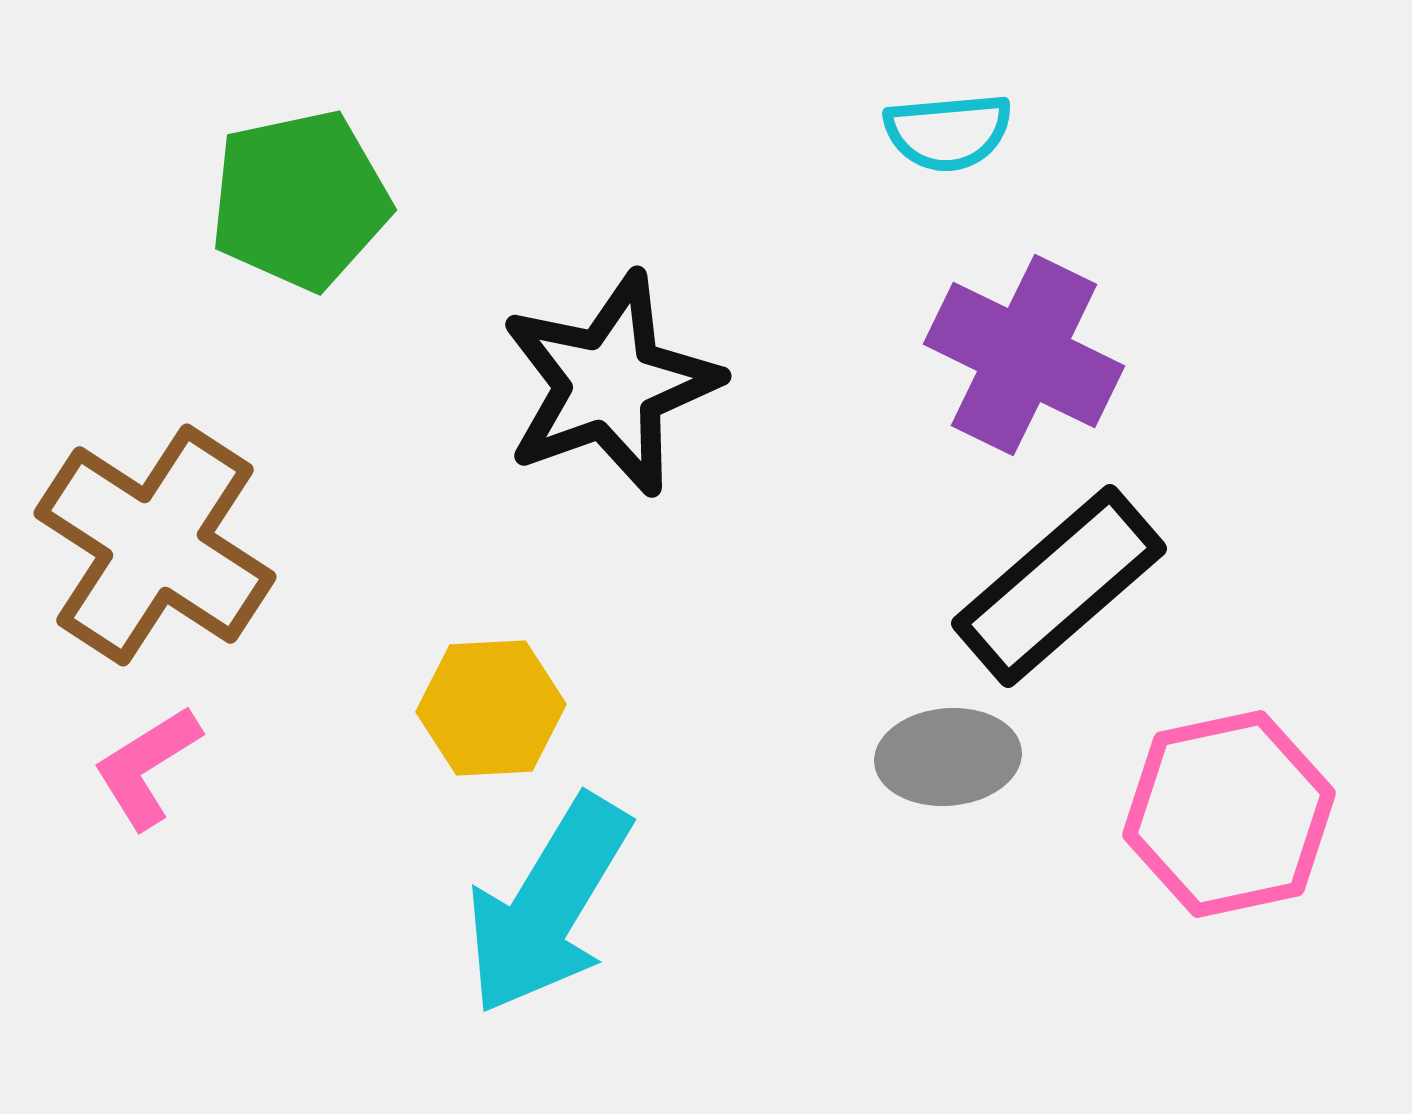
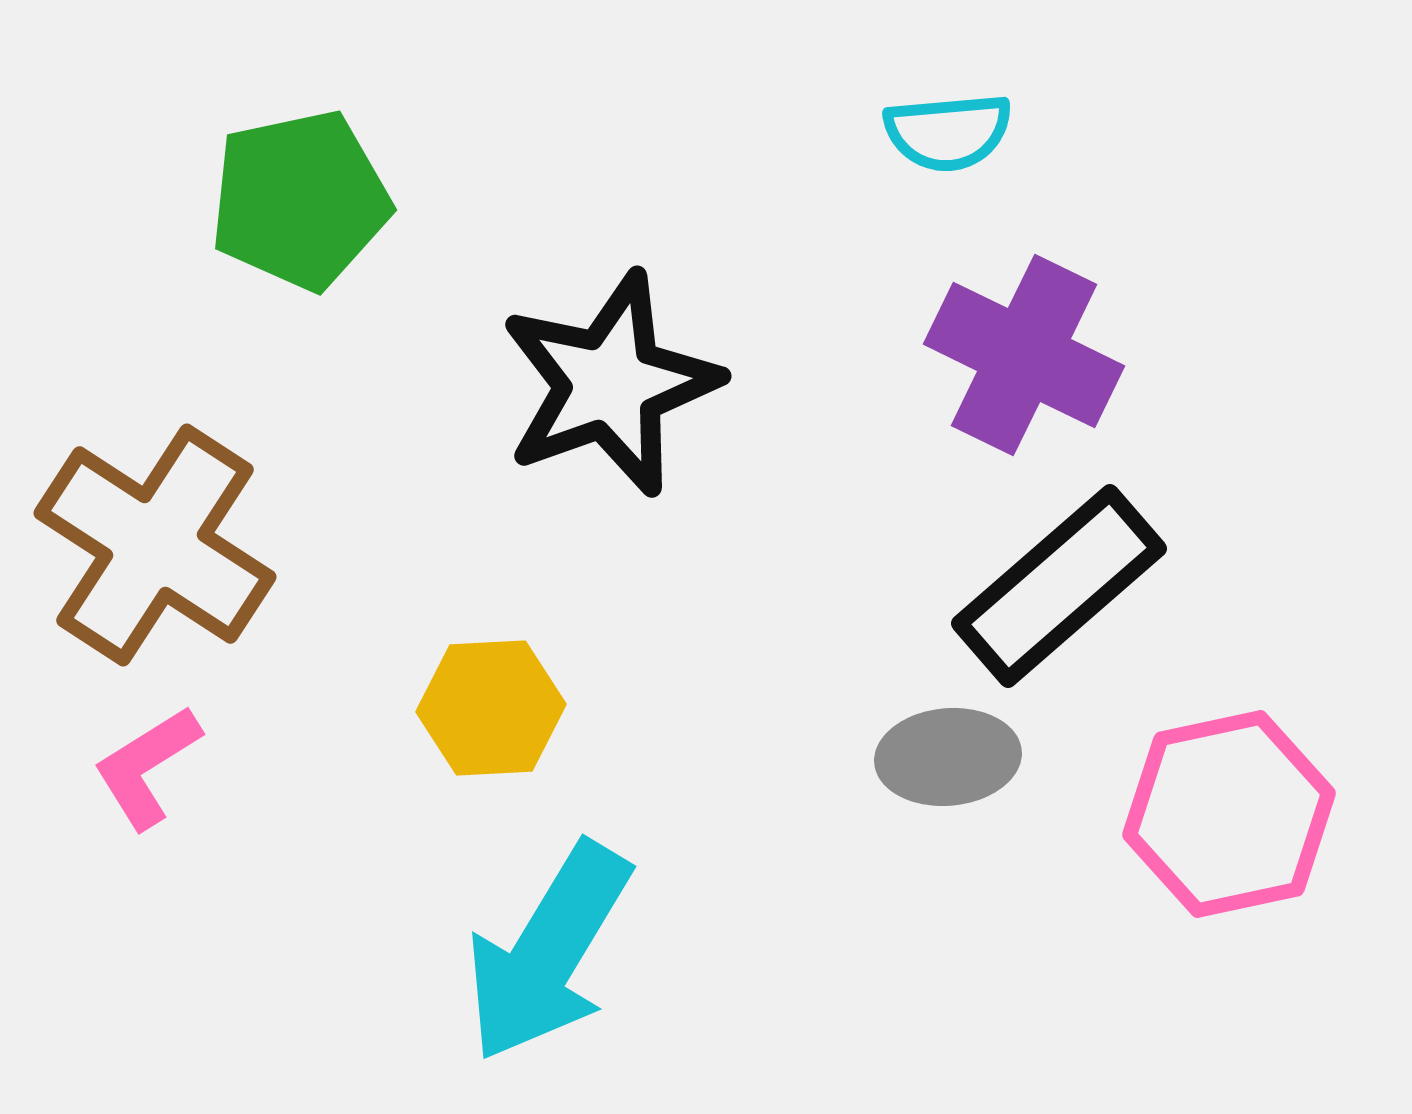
cyan arrow: moved 47 px down
